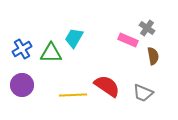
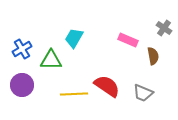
gray cross: moved 17 px right
green triangle: moved 7 px down
yellow line: moved 1 px right, 1 px up
